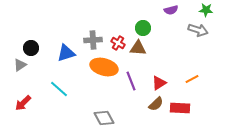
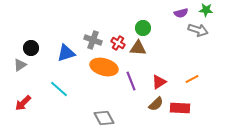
purple semicircle: moved 10 px right, 3 px down
gray cross: rotated 24 degrees clockwise
red triangle: moved 1 px up
